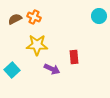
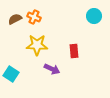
cyan circle: moved 5 px left
red rectangle: moved 6 px up
cyan square: moved 1 px left, 4 px down; rotated 14 degrees counterclockwise
